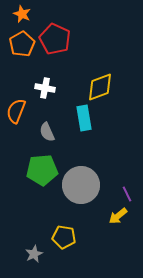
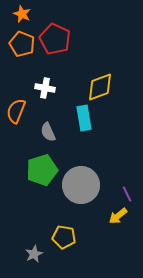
orange pentagon: rotated 20 degrees counterclockwise
gray semicircle: moved 1 px right
green pentagon: rotated 12 degrees counterclockwise
